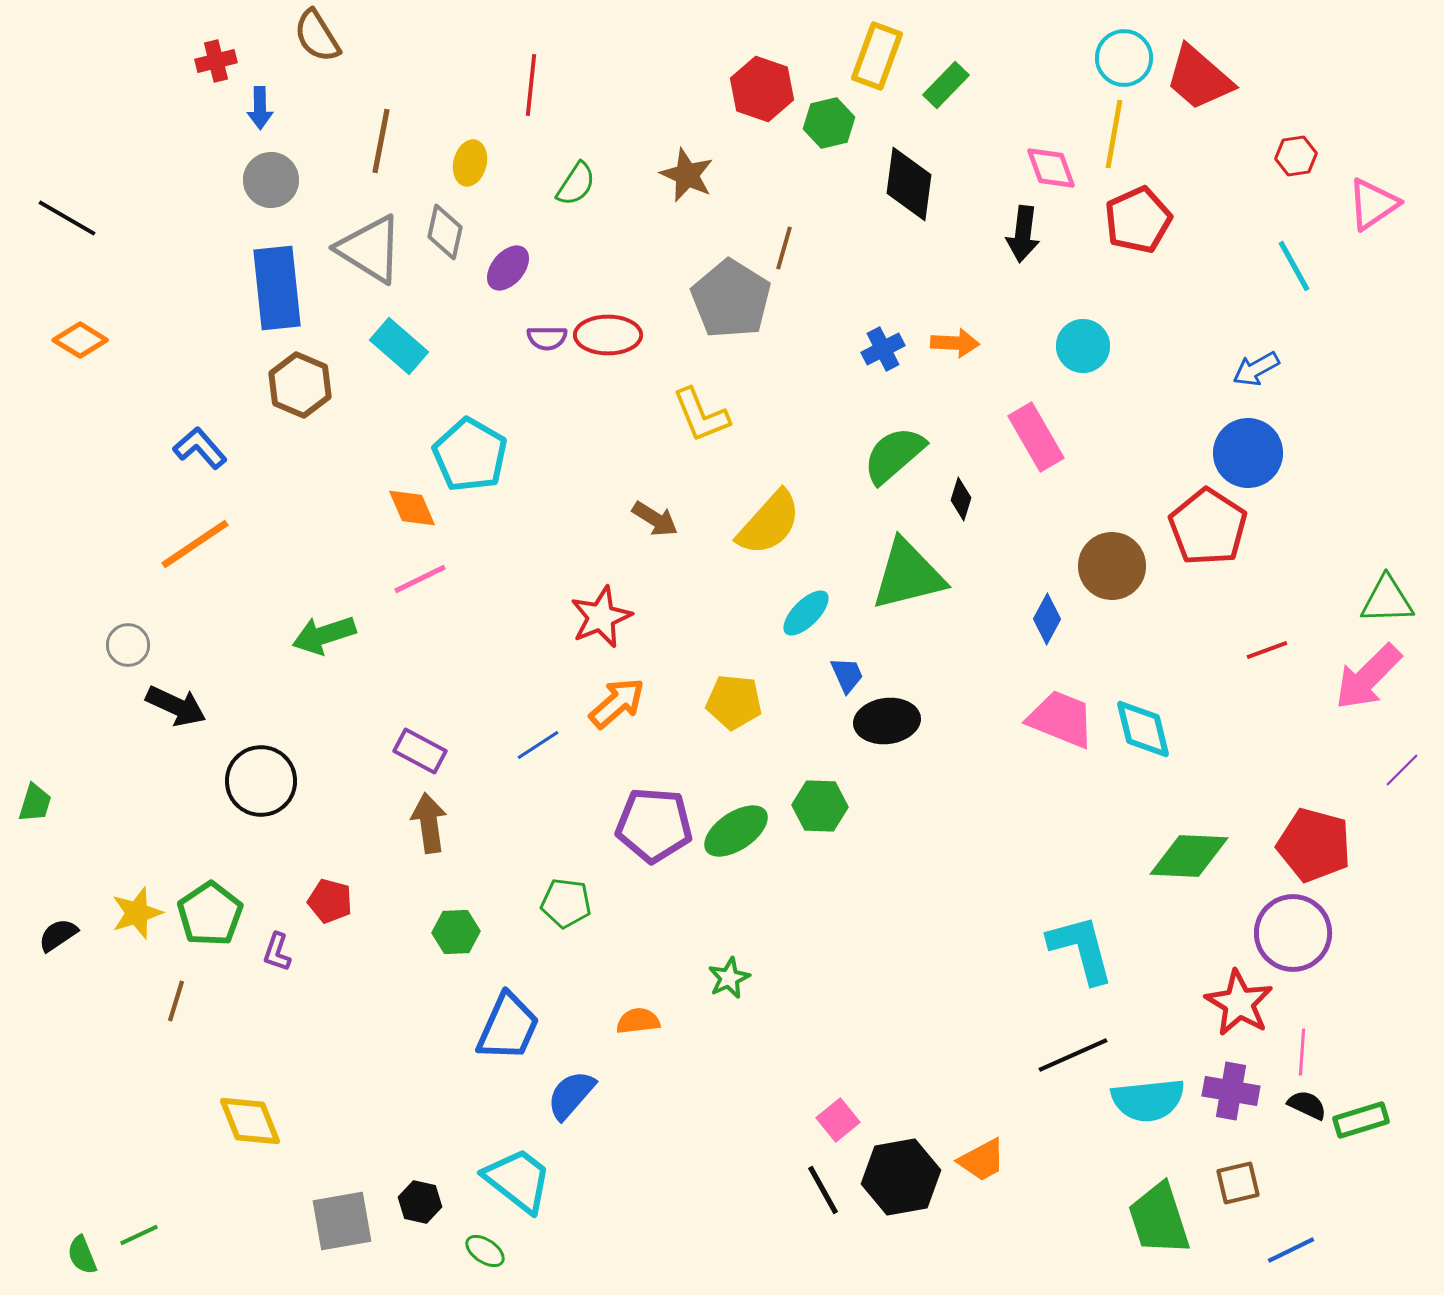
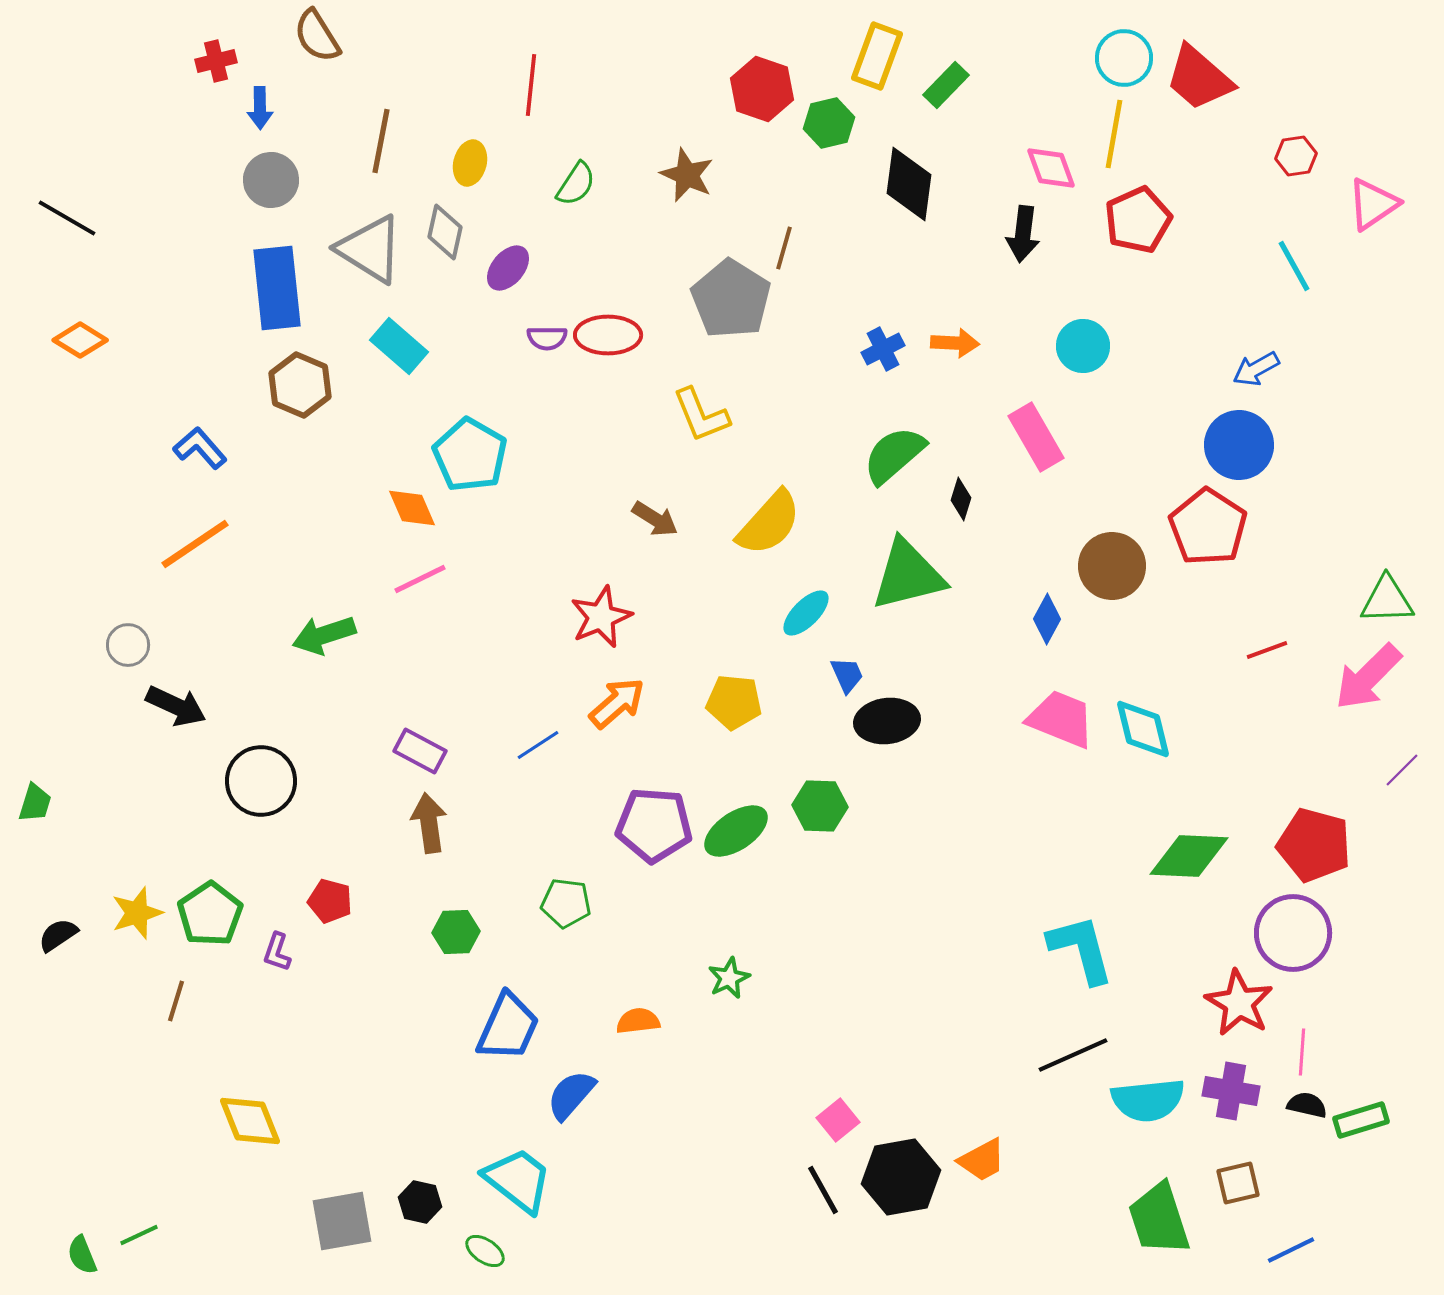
blue circle at (1248, 453): moved 9 px left, 8 px up
black semicircle at (1307, 1105): rotated 12 degrees counterclockwise
